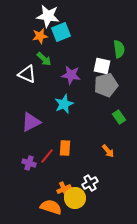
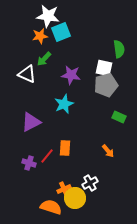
green arrow: rotated 91 degrees clockwise
white square: moved 2 px right, 2 px down
green rectangle: rotated 32 degrees counterclockwise
